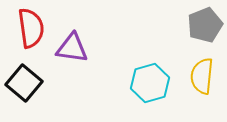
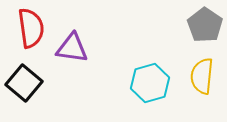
gray pentagon: rotated 16 degrees counterclockwise
